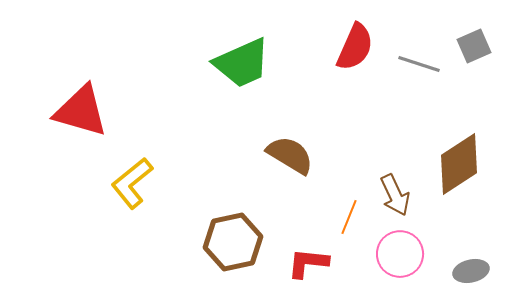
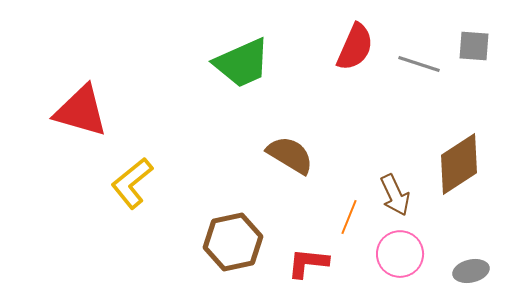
gray square: rotated 28 degrees clockwise
